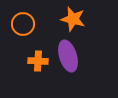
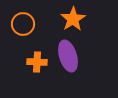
orange star: rotated 25 degrees clockwise
orange cross: moved 1 px left, 1 px down
